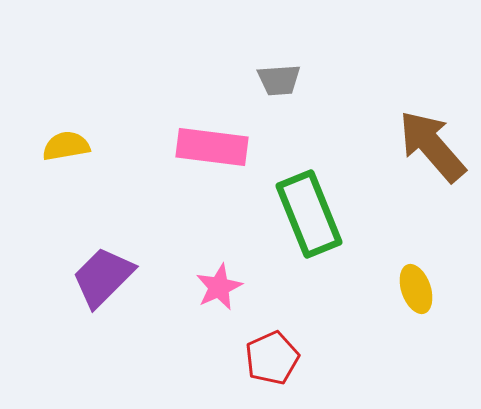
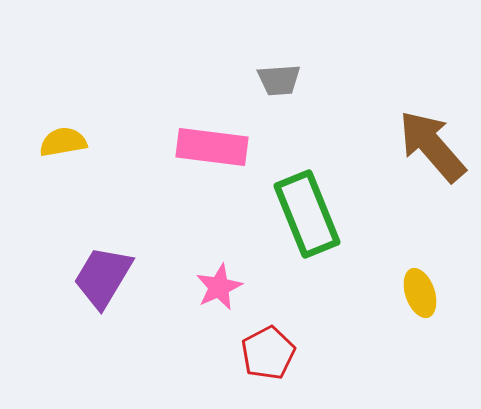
yellow semicircle: moved 3 px left, 4 px up
green rectangle: moved 2 px left
purple trapezoid: rotated 14 degrees counterclockwise
yellow ellipse: moved 4 px right, 4 px down
red pentagon: moved 4 px left, 5 px up; rotated 4 degrees counterclockwise
